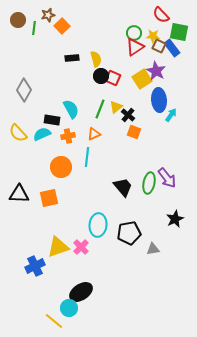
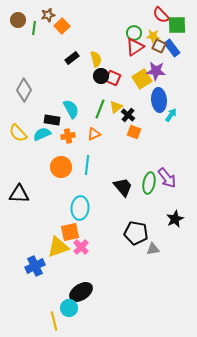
green square at (179, 32): moved 2 px left, 7 px up; rotated 12 degrees counterclockwise
black rectangle at (72, 58): rotated 32 degrees counterclockwise
purple star at (156, 71): rotated 24 degrees counterclockwise
cyan line at (87, 157): moved 8 px down
orange square at (49, 198): moved 21 px right, 34 px down
cyan ellipse at (98, 225): moved 18 px left, 17 px up
black pentagon at (129, 233): moved 7 px right; rotated 20 degrees clockwise
yellow line at (54, 321): rotated 36 degrees clockwise
